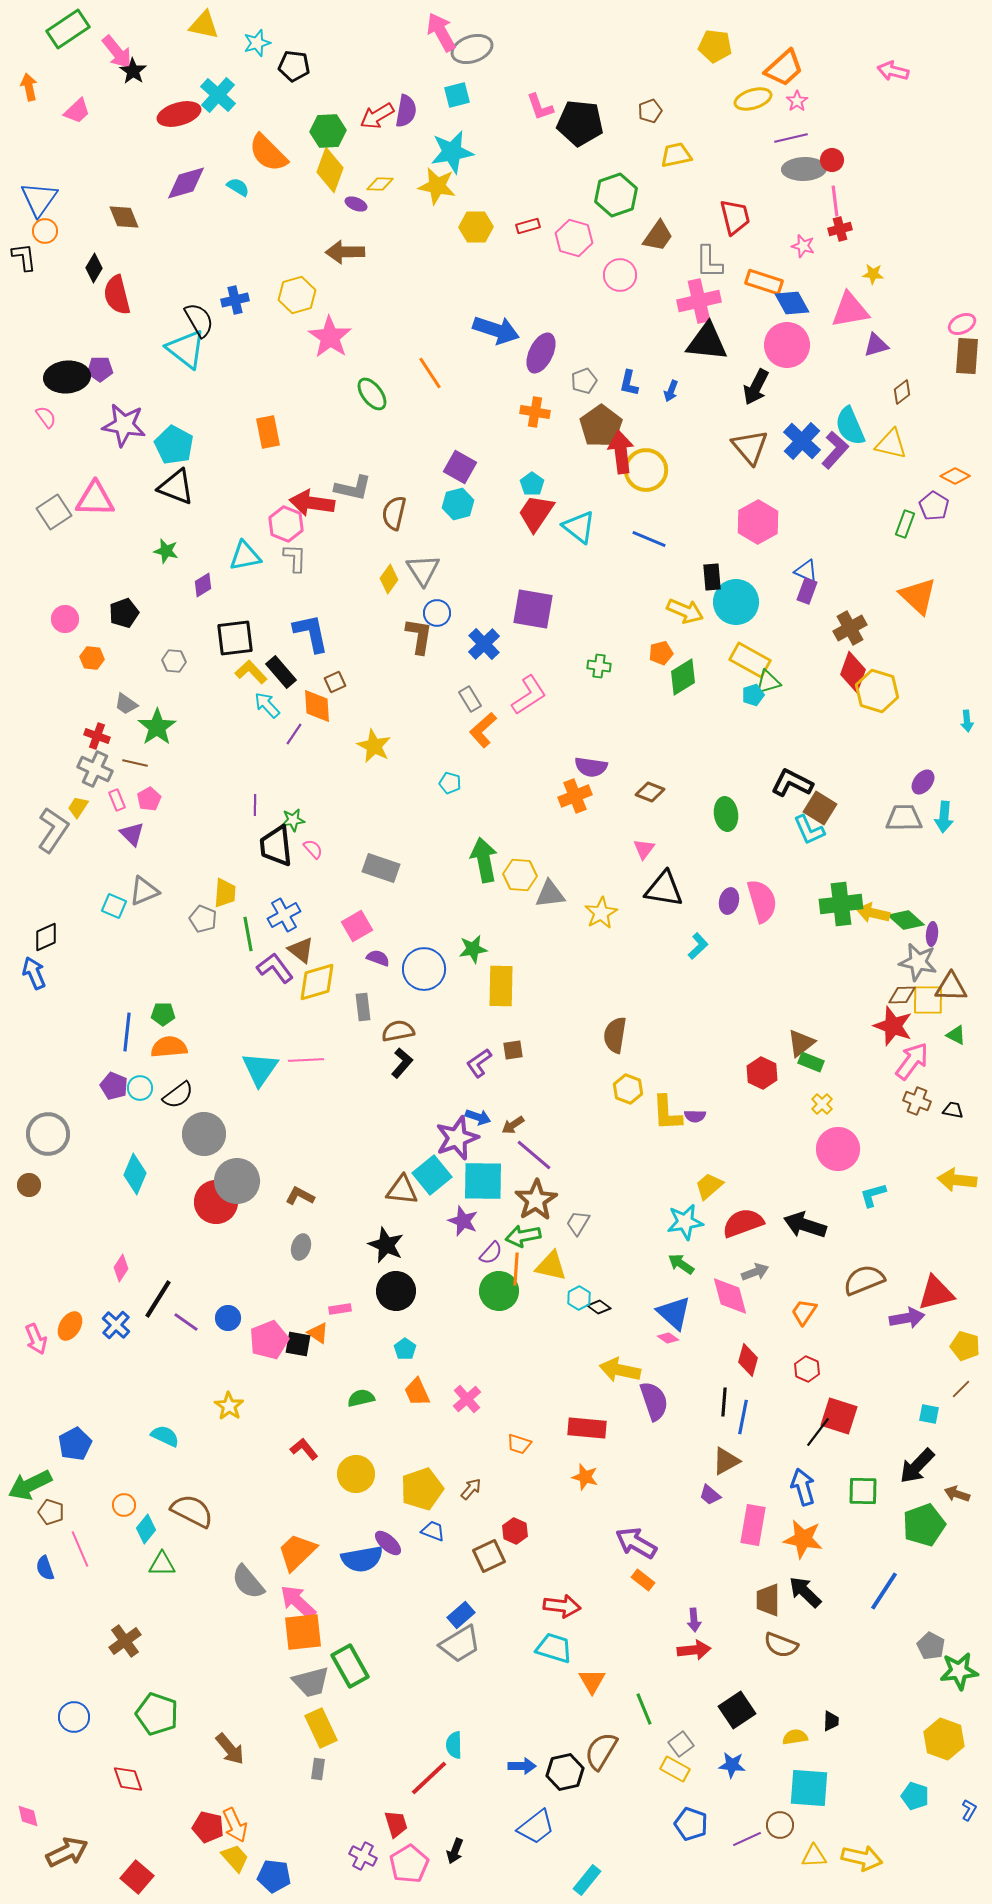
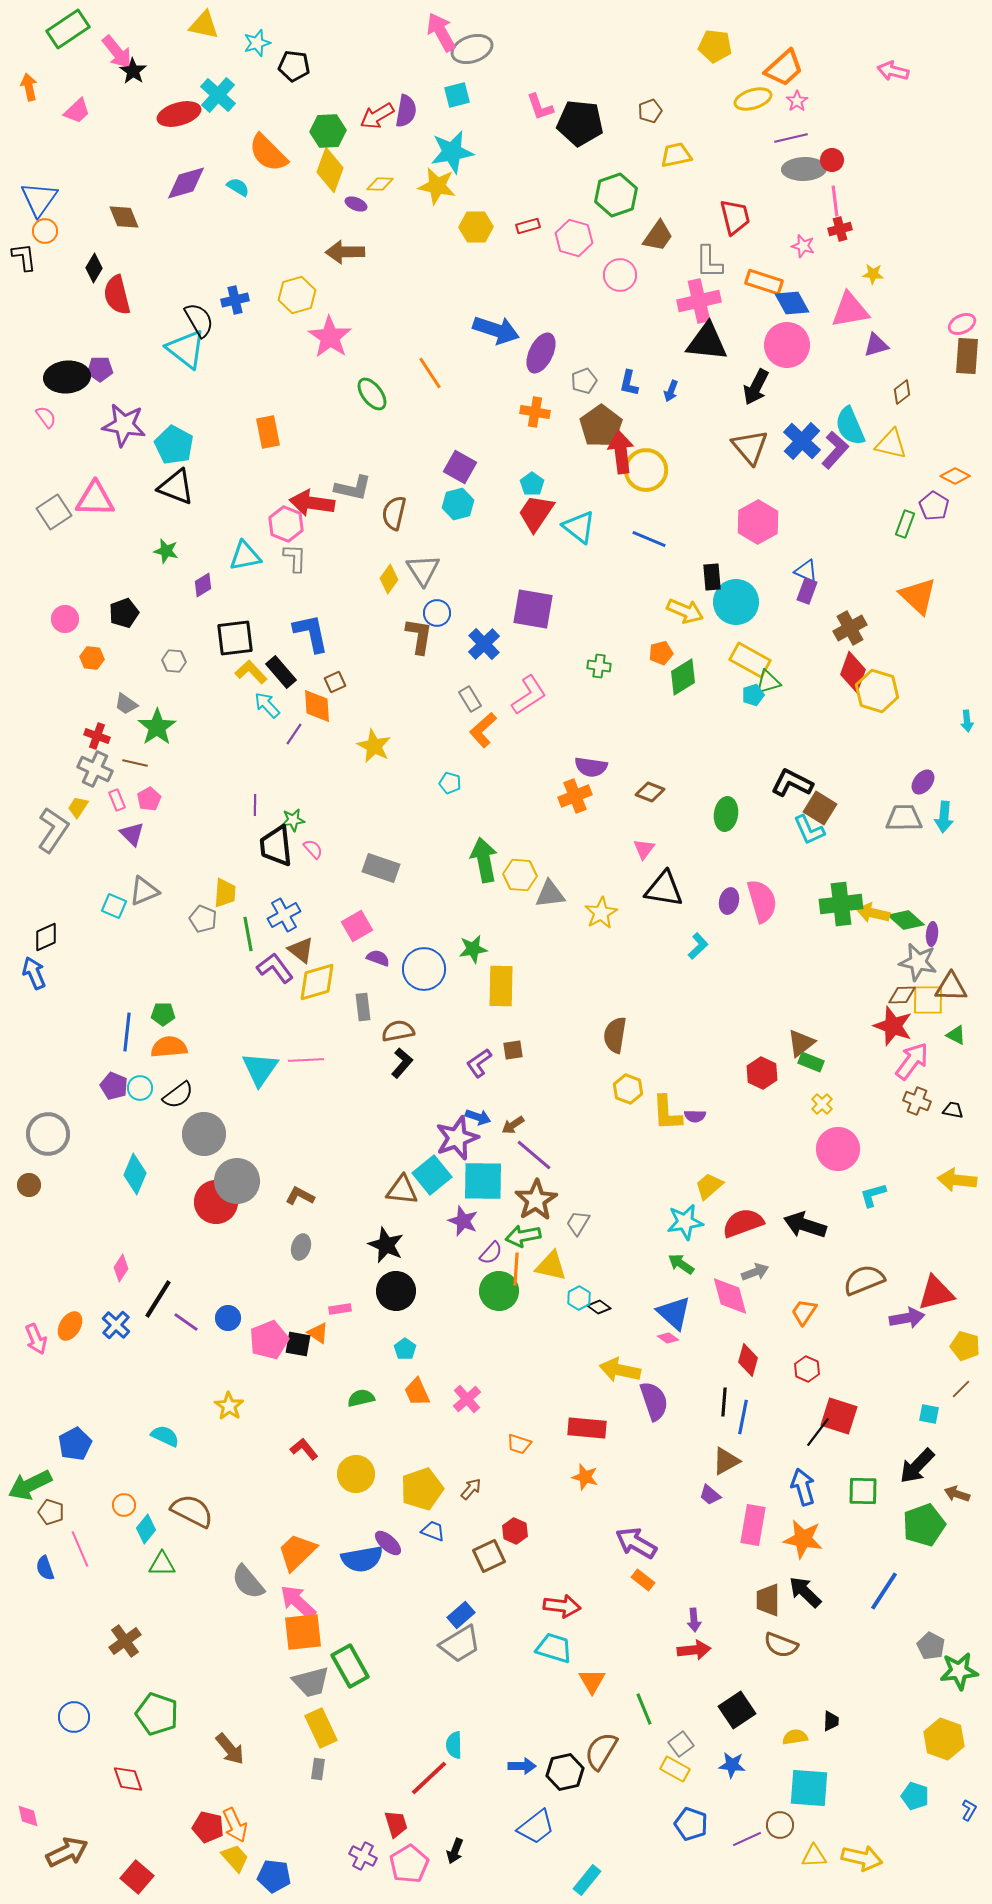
green ellipse at (726, 814): rotated 16 degrees clockwise
